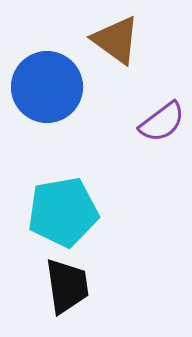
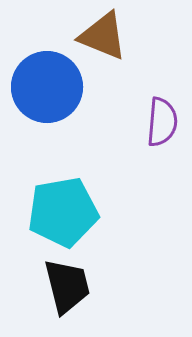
brown triangle: moved 13 px left, 4 px up; rotated 14 degrees counterclockwise
purple semicircle: rotated 48 degrees counterclockwise
black trapezoid: rotated 6 degrees counterclockwise
